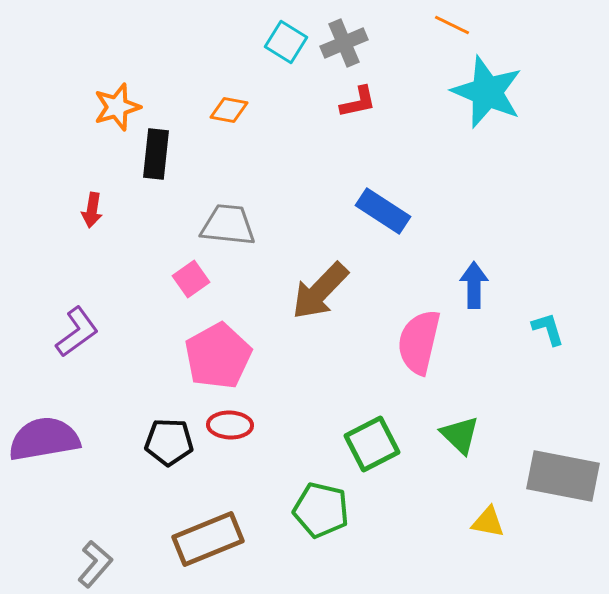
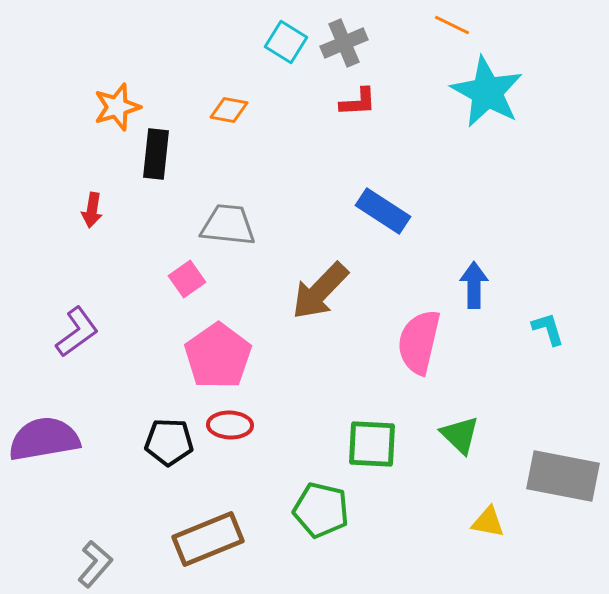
cyan star: rotated 6 degrees clockwise
red L-shape: rotated 9 degrees clockwise
pink square: moved 4 px left
pink pentagon: rotated 6 degrees counterclockwise
green square: rotated 30 degrees clockwise
